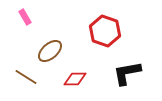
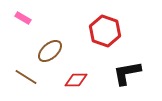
pink rectangle: moved 2 px left, 1 px down; rotated 28 degrees counterclockwise
red diamond: moved 1 px right, 1 px down
